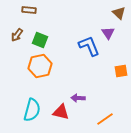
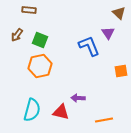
orange line: moved 1 px left, 1 px down; rotated 24 degrees clockwise
